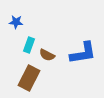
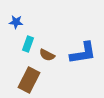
cyan rectangle: moved 1 px left, 1 px up
brown rectangle: moved 2 px down
